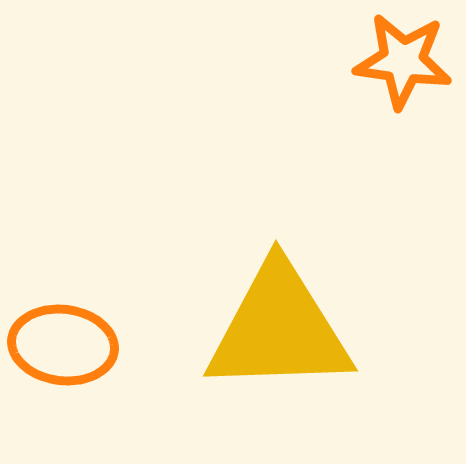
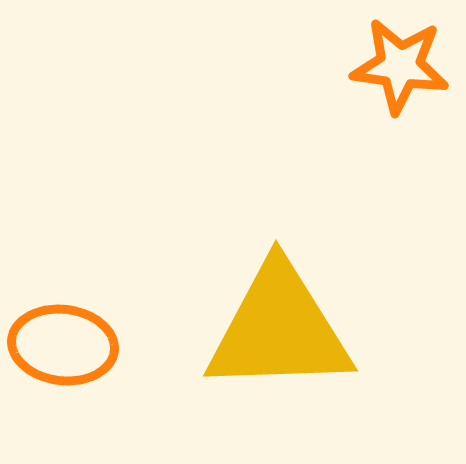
orange star: moved 3 px left, 5 px down
